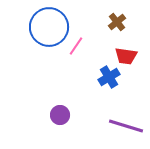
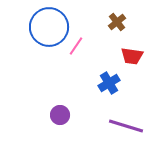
red trapezoid: moved 6 px right
blue cross: moved 6 px down
